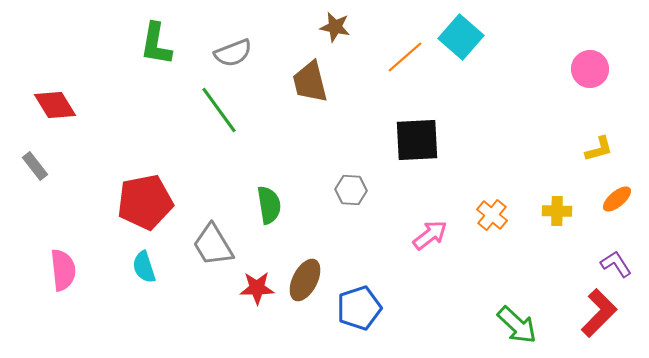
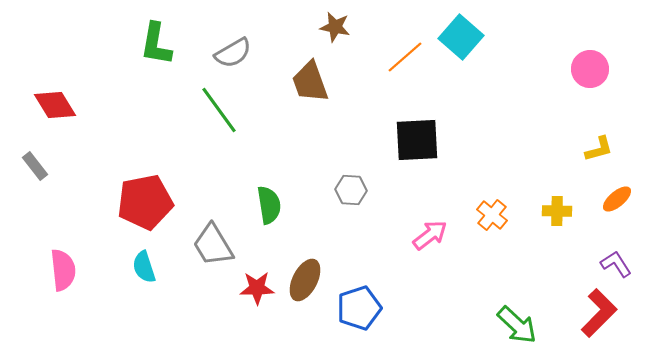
gray semicircle: rotated 9 degrees counterclockwise
brown trapezoid: rotated 6 degrees counterclockwise
